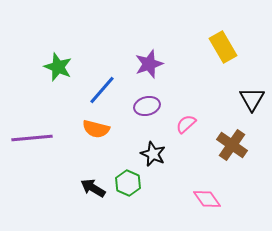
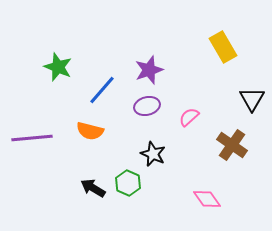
purple star: moved 6 px down
pink semicircle: moved 3 px right, 7 px up
orange semicircle: moved 6 px left, 2 px down
